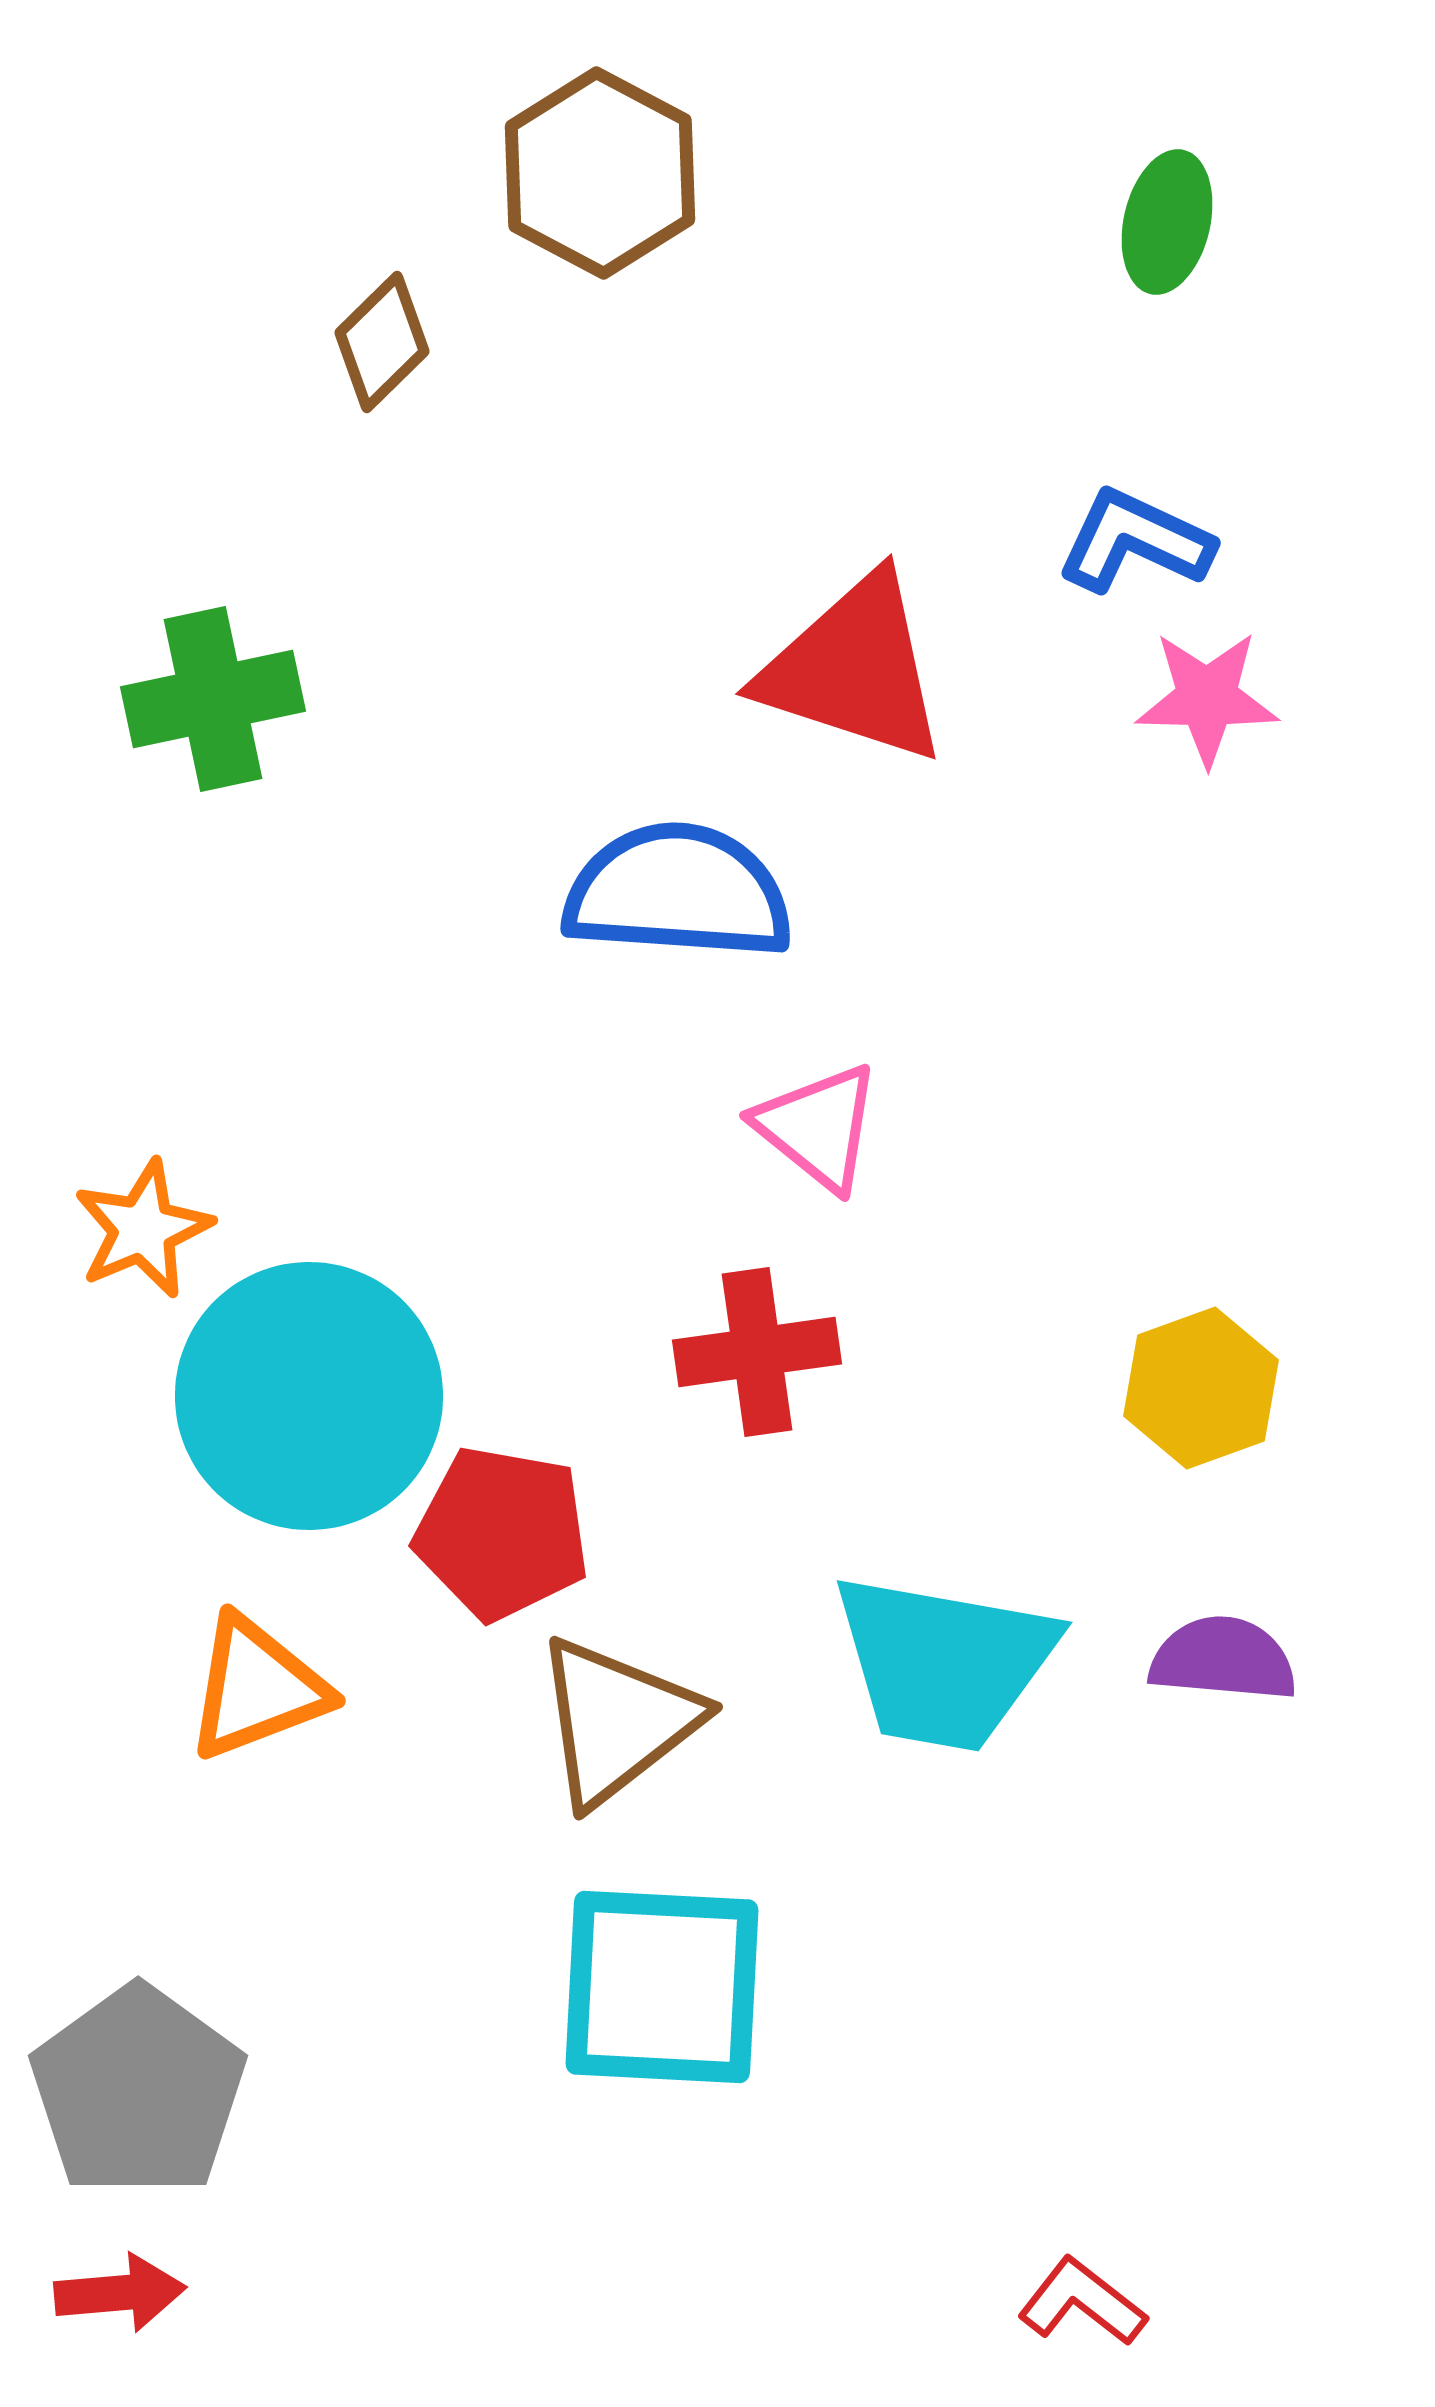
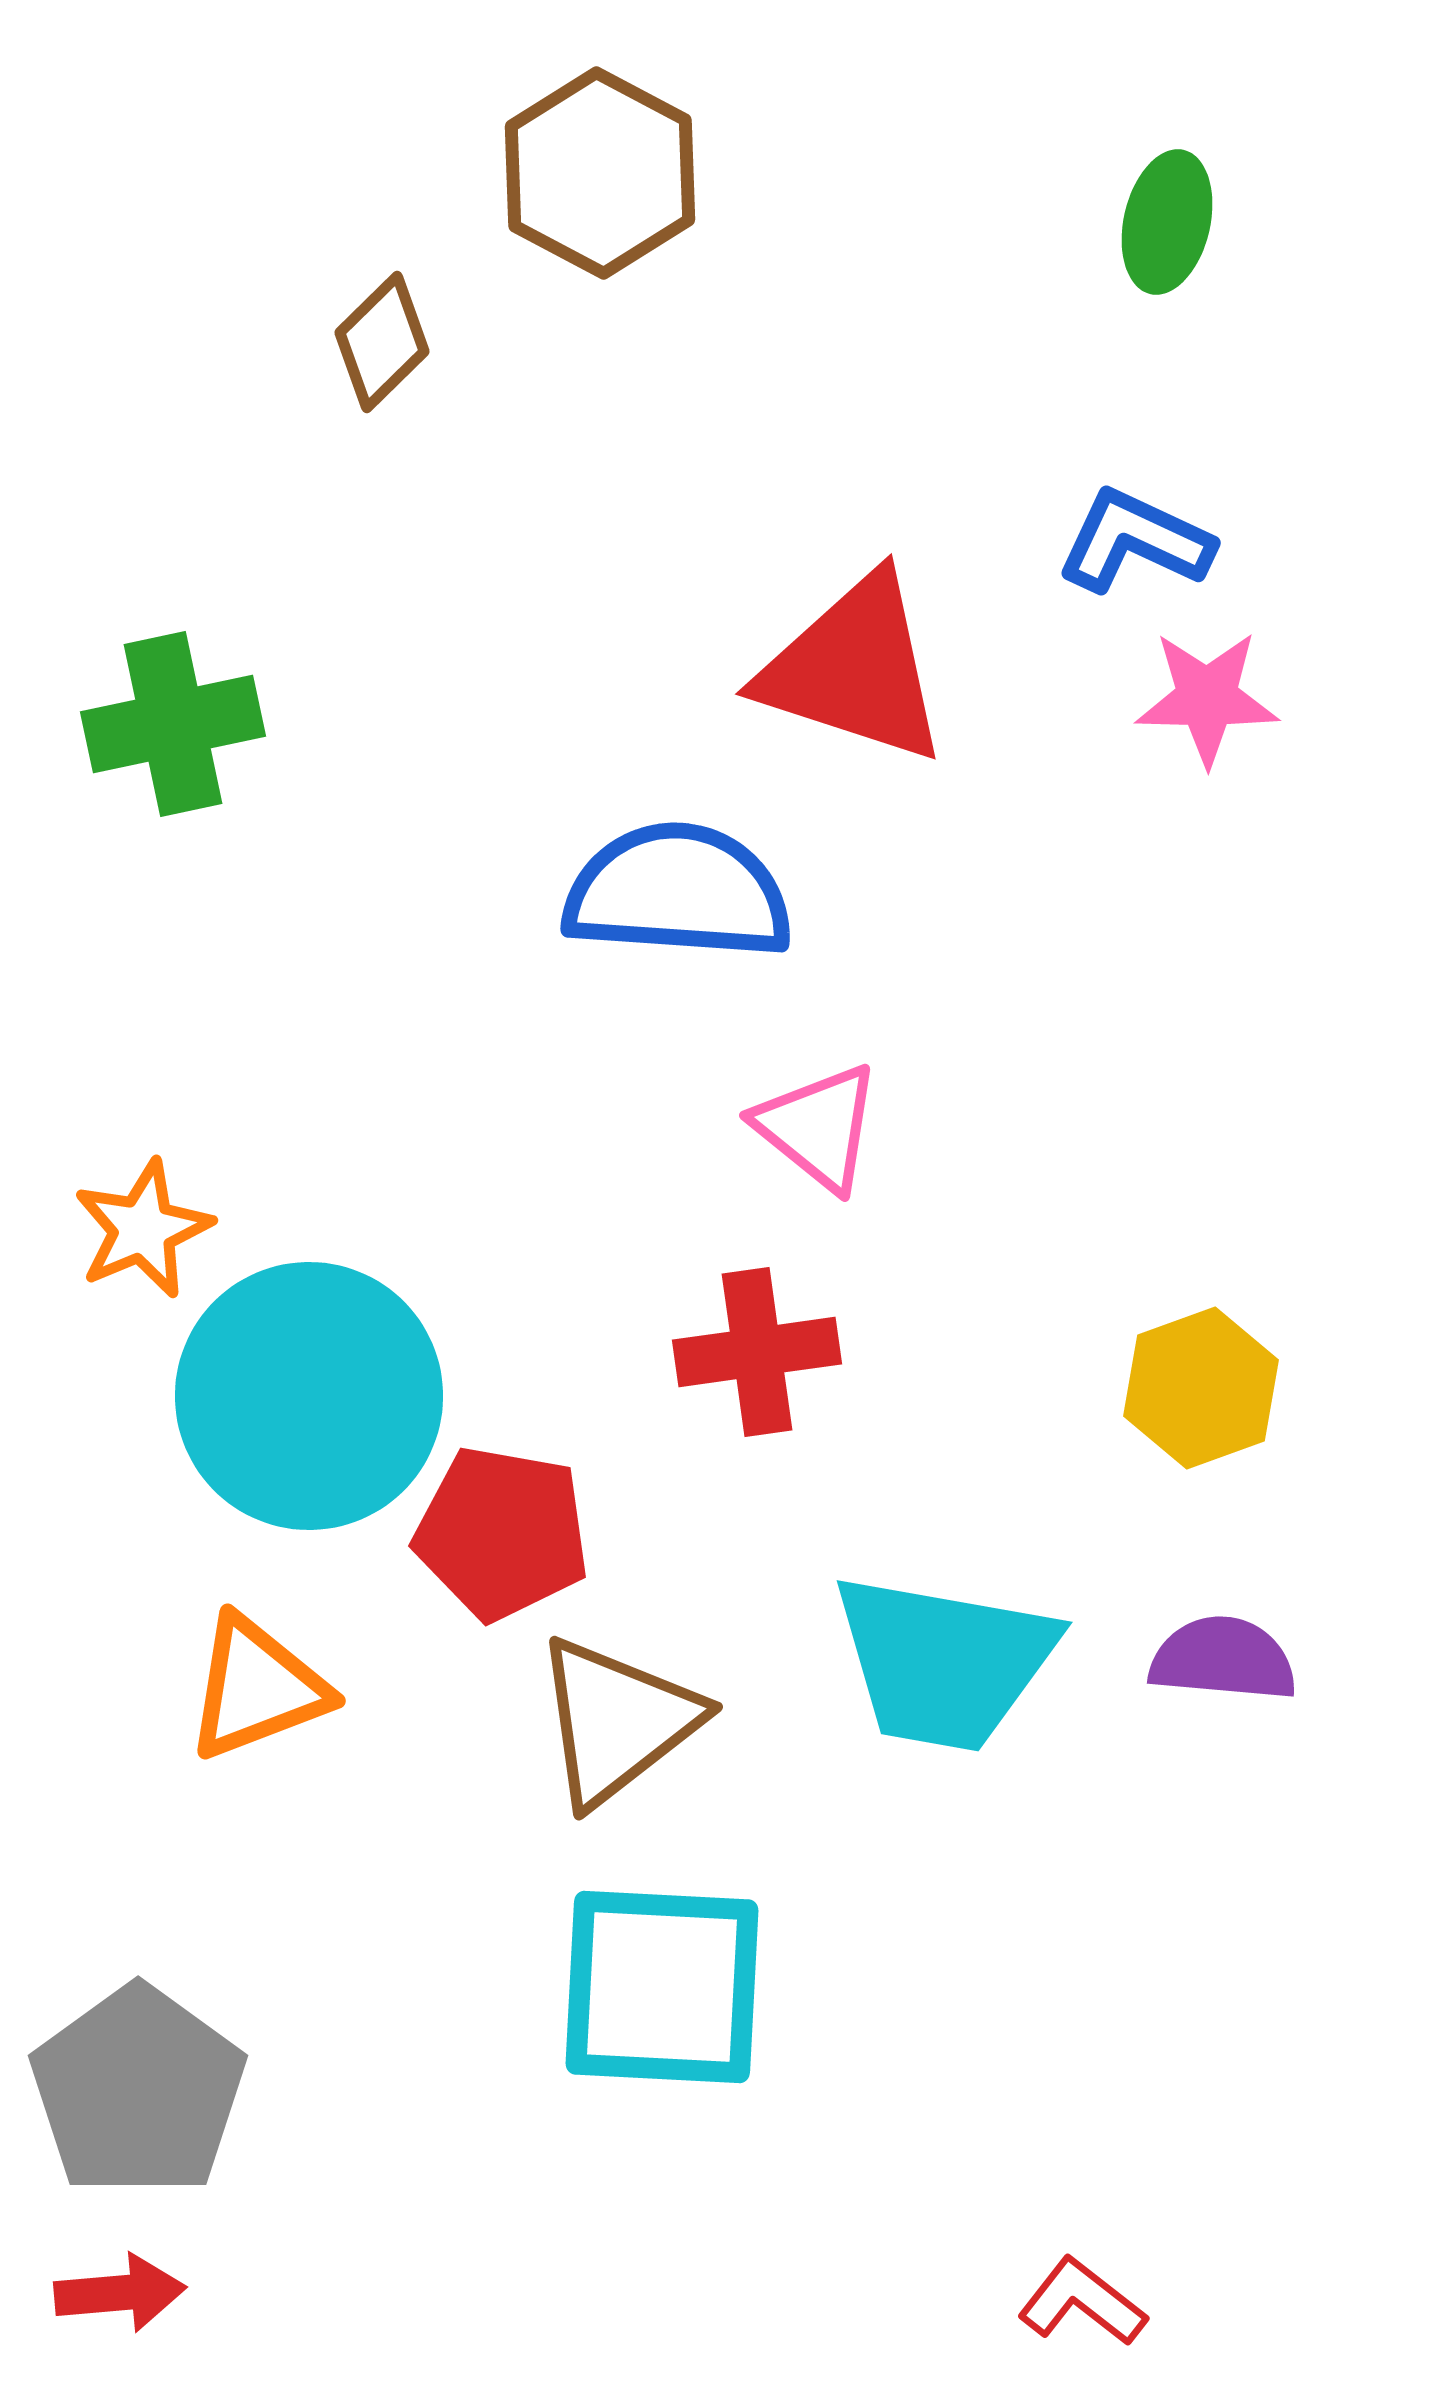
green cross: moved 40 px left, 25 px down
